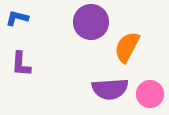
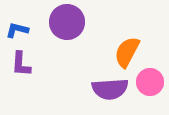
blue L-shape: moved 12 px down
purple circle: moved 24 px left
orange semicircle: moved 5 px down
pink circle: moved 12 px up
